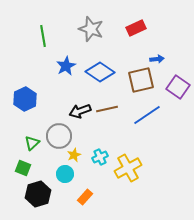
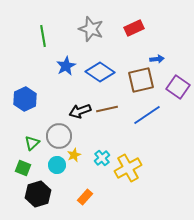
red rectangle: moved 2 px left
cyan cross: moved 2 px right, 1 px down; rotated 14 degrees counterclockwise
cyan circle: moved 8 px left, 9 px up
